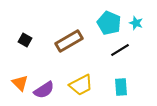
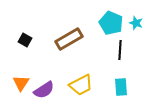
cyan pentagon: moved 2 px right
brown rectangle: moved 2 px up
black line: rotated 54 degrees counterclockwise
orange triangle: moved 1 px right; rotated 18 degrees clockwise
